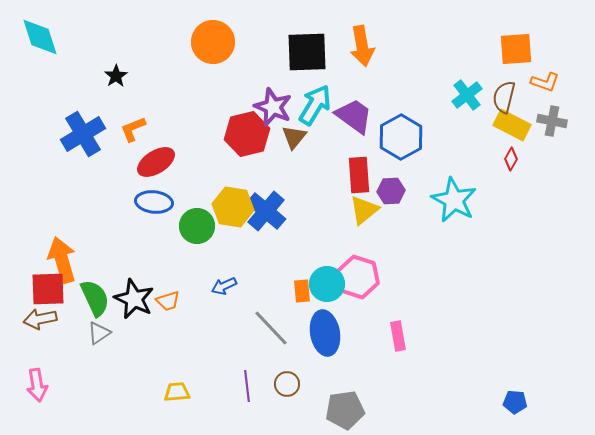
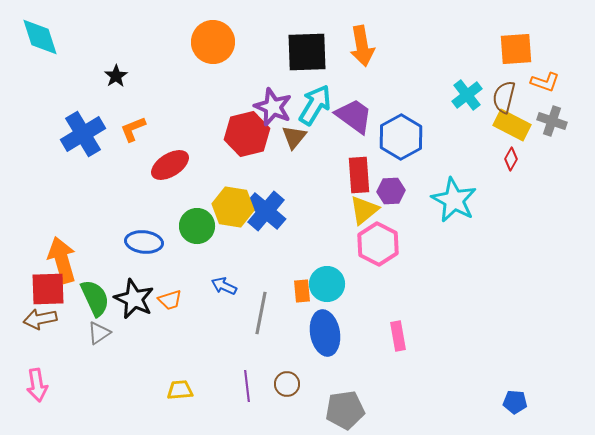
gray cross at (552, 121): rotated 8 degrees clockwise
red ellipse at (156, 162): moved 14 px right, 3 px down
blue ellipse at (154, 202): moved 10 px left, 40 px down
pink hexagon at (358, 277): moved 20 px right, 33 px up; rotated 9 degrees clockwise
blue arrow at (224, 286): rotated 50 degrees clockwise
orange trapezoid at (168, 301): moved 2 px right, 1 px up
gray line at (271, 328): moved 10 px left, 15 px up; rotated 54 degrees clockwise
yellow trapezoid at (177, 392): moved 3 px right, 2 px up
